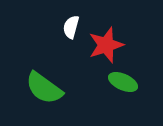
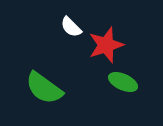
white semicircle: rotated 60 degrees counterclockwise
